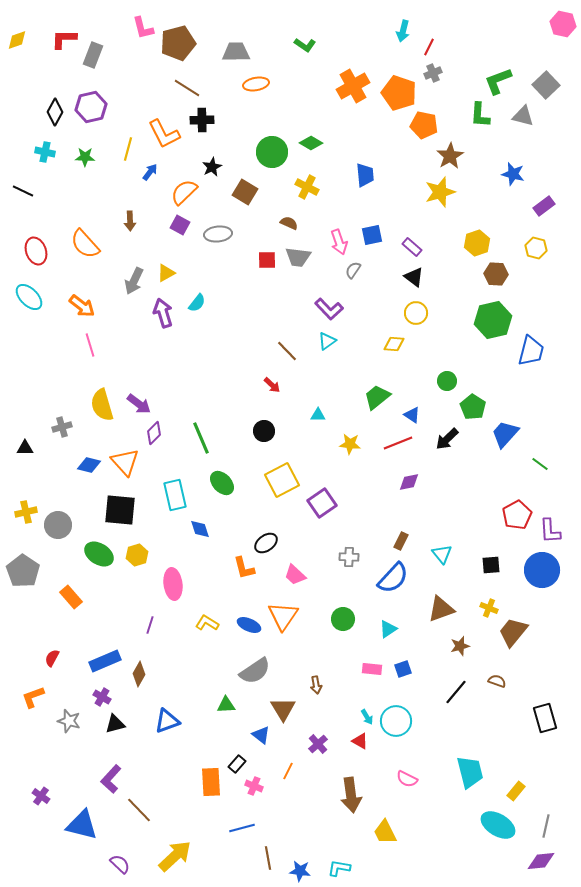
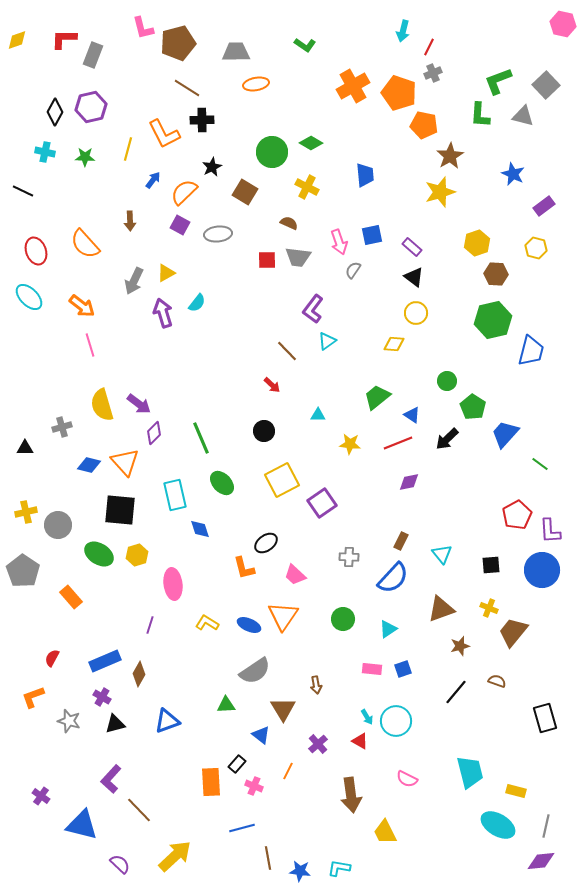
blue arrow at (150, 172): moved 3 px right, 8 px down
blue star at (513, 174): rotated 10 degrees clockwise
purple L-shape at (329, 309): moved 16 px left; rotated 80 degrees clockwise
yellow rectangle at (516, 791): rotated 66 degrees clockwise
